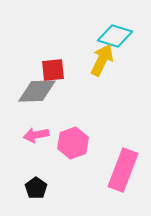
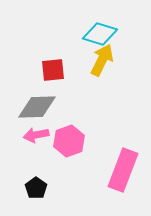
cyan diamond: moved 15 px left, 2 px up
gray diamond: moved 16 px down
pink hexagon: moved 4 px left, 2 px up
